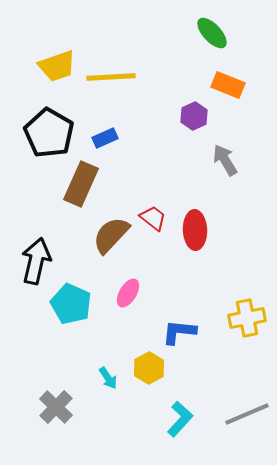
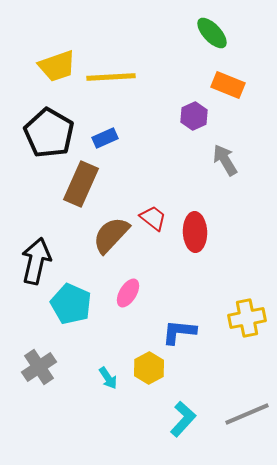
red ellipse: moved 2 px down
gray cross: moved 17 px left, 40 px up; rotated 12 degrees clockwise
cyan L-shape: moved 3 px right
